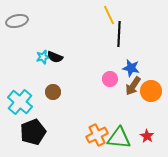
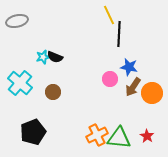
blue star: moved 2 px left, 1 px up
brown arrow: moved 1 px down
orange circle: moved 1 px right, 2 px down
cyan cross: moved 19 px up
